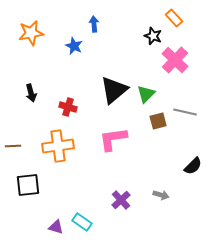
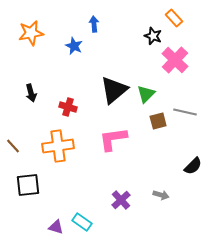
brown line: rotated 49 degrees clockwise
